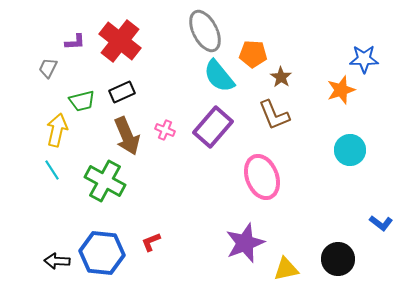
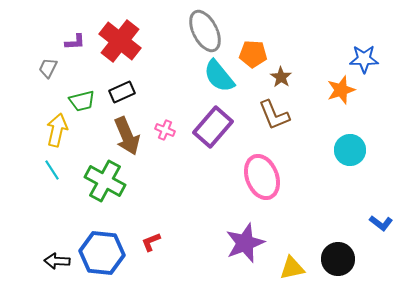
yellow triangle: moved 6 px right, 1 px up
